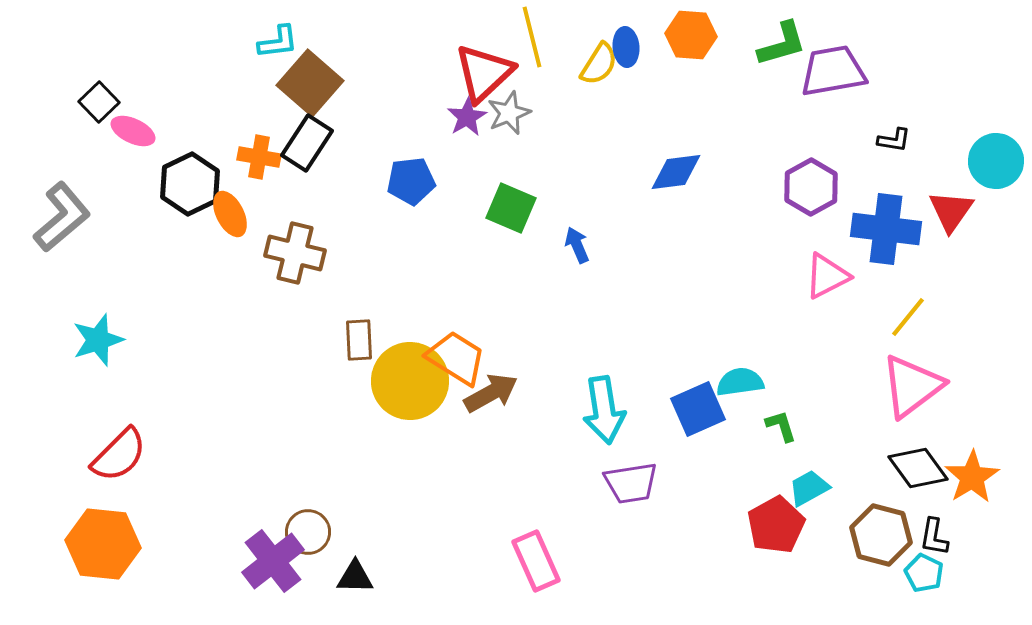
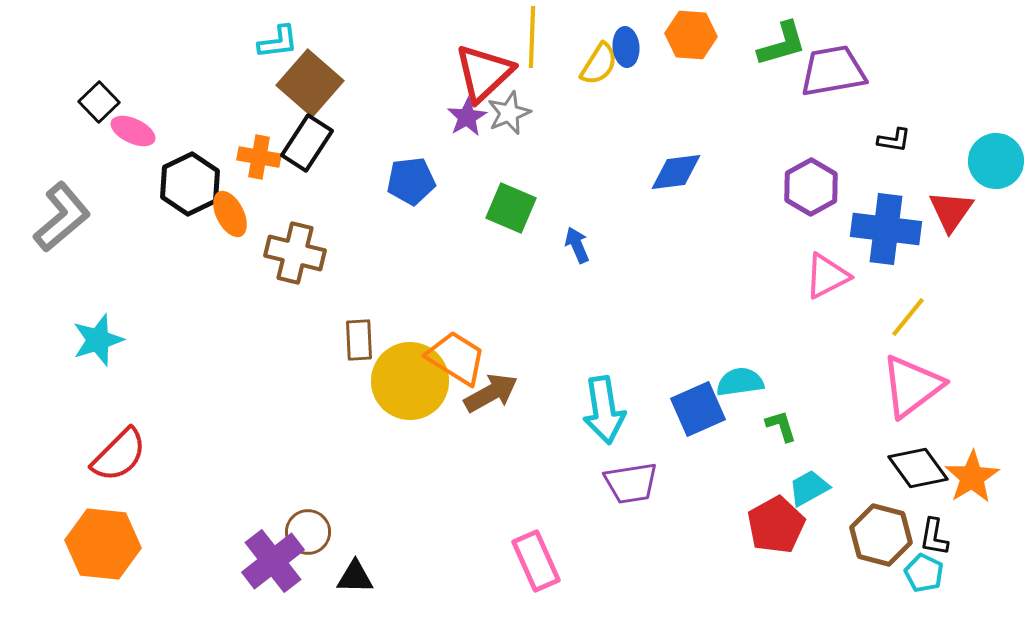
yellow line at (532, 37): rotated 16 degrees clockwise
